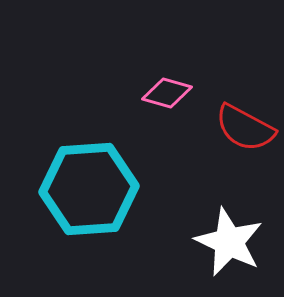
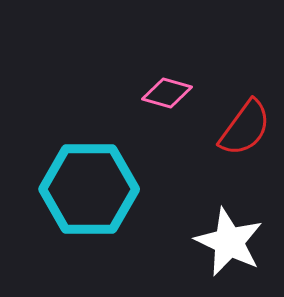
red semicircle: rotated 82 degrees counterclockwise
cyan hexagon: rotated 4 degrees clockwise
